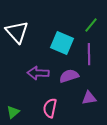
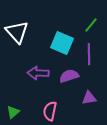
pink semicircle: moved 3 px down
